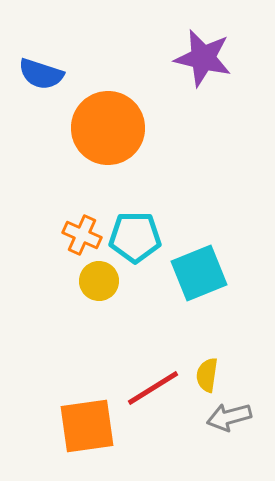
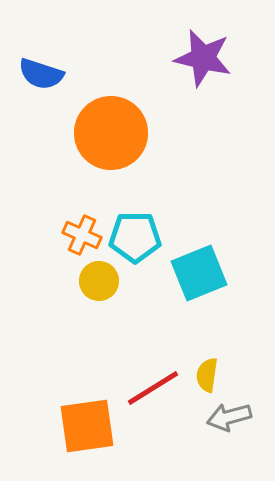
orange circle: moved 3 px right, 5 px down
